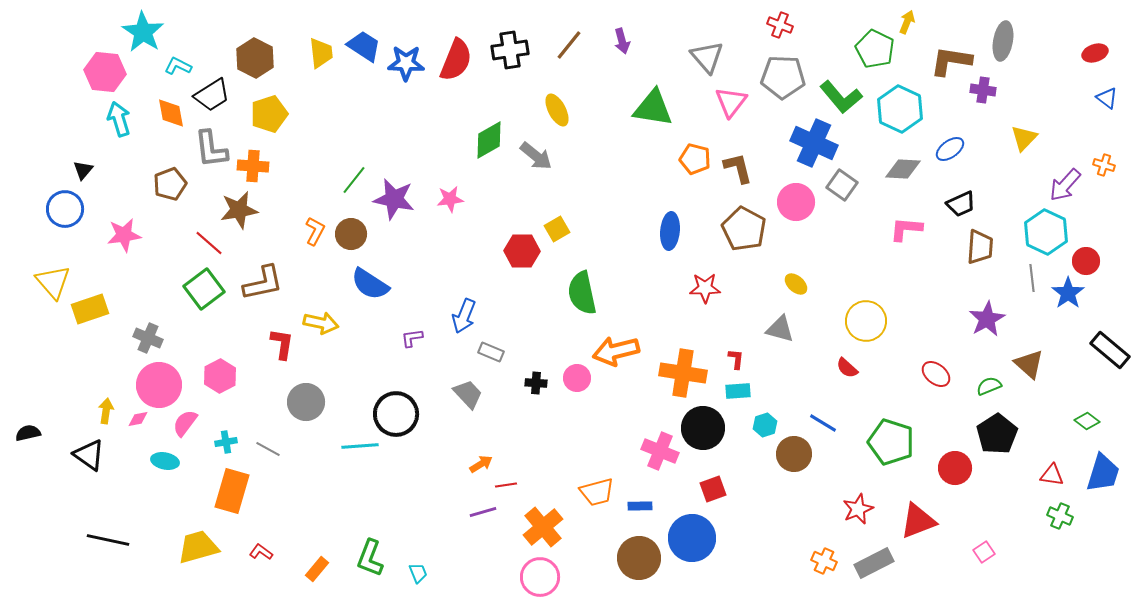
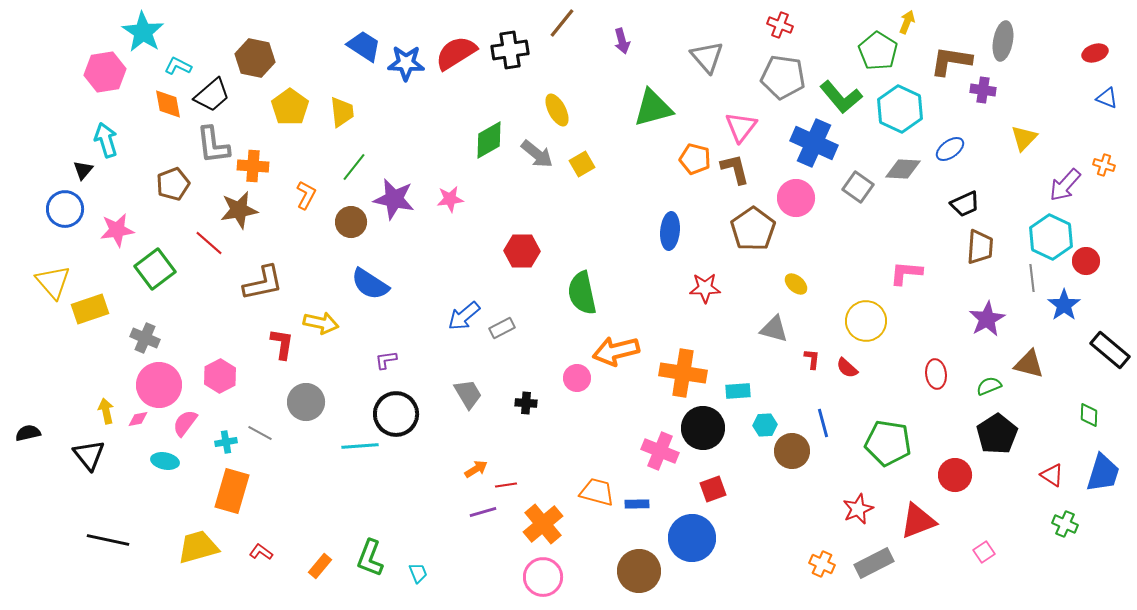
brown line at (569, 45): moved 7 px left, 22 px up
green pentagon at (875, 49): moved 3 px right, 2 px down; rotated 6 degrees clockwise
yellow trapezoid at (321, 53): moved 21 px right, 59 px down
brown hexagon at (255, 58): rotated 15 degrees counterclockwise
red semicircle at (456, 60): moved 7 px up; rotated 144 degrees counterclockwise
pink hexagon at (105, 72): rotated 15 degrees counterclockwise
gray pentagon at (783, 77): rotated 6 degrees clockwise
black trapezoid at (212, 95): rotated 9 degrees counterclockwise
blue triangle at (1107, 98): rotated 15 degrees counterclockwise
pink triangle at (731, 102): moved 10 px right, 25 px down
green triangle at (653, 108): rotated 24 degrees counterclockwise
orange diamond at (171, 113): moved 3 px left, 9 px up
yellow pentagon at (269, 114): moved 21 px right, 7 px up; rotated 18 degrees counterclockwise
cyan arrow at (119, 119): moved 13 px left, 21 px down
gray L-shape at (211, 149): moved 2 px right, 4 px up
gray arrow at (536, 156): moved 1 px right, 2 px up
brown L-shape at (738, 168): moved 3 px left, 1 px down
green line at (354, 180): moved 13 px up
brown pentagon at (170, 184): moved 3 px right
gray square at (842, 185): moved 16 px right, 2 px down
pink circle at (796, 202): moved 4 px up
black trapezoid at (961, 204): moved 4 px right
yellow square at (557, 229): moved 25 px right, 65 px up
brown pentagon at (744, 229): moved 9 px right; rotated 9 degrees clockwise
pink L-shape at (906, 229): moved 44 px down
orange L-shape at (315, 231): moved 9 px left, 36 px up
cyan hexagon at (1046, 232): moved 5 px right, 5 px down
brown circle at (351, 234): moved 12 px up
pink star at (124, 235): moved 7 px left, 5 px up
green square at (204, 289): moved 49 px left, 20 px up
blue star at (1068, 293): moved 4 px left, 12 px down
blue arrow at (464, 316): rotated 28 degrees clockwise
gray triangle at (780, 329): moved 6 px left
gray cross at (148, 338): moved 3 px left
purple L-shape at (412, 338): moved 26 px left, 22 px down
gray rectangle at (491, 352): moved 11 px right, 24 px up; rotated 50 degrees counterclockwise
red L-shape at (736, 359): moved 76 px right
brown triangle at (1029, 364): rotated 28 degrees counterclockwise
red ellipse at (936, 374): rotated 44 degrees clockwise
black cross at (536, 383): moved 10 px left, 20 px down
gray trapezoid at (468, 394): rotated 12 degrees clockwise
yellow arrow at (106, 411): rotated 20 degrees counterclockwise
green diamond at (1087, 421): moved 2 px right, 6 px up; rotated 55 degrees clockwise
blue line at (823, 423): rotated 44 degrees clockwise
cyan hexagon at (765, 425): rotated 15 degrees clockwise
green pentagon at (891, 442): moved 3 px left, 1 px down; rotated 9 degrees counterclockwise
gray line at (268, 449): moved 8 px left, 16 px up
brown circle at (794, 454): moved 2 px left, 3 px up
black triangle at (89, 455): rotated 16 degrees clockwise
orange arrow at (481, 464): moved 5 px left, 5 px down
red circle at (955, 468): moved 7 px down
red triangle at (1052, 475): rotated 25 degrees clockwise
orange trapezoid at (597, 492): rotated 150 degrees counterclockwise
blue rectangle at (640, 506): moved 3 px left, 2 px up
green cross at (1060, 516): moved 5 px right, 8 px down
orange cross at (543, 527): moved 3 px up
brown circle at (639, 558): moved 13 px down
orange cross at (824, 561): moved 2 px left, 3 px down
orange rectangle at (317, 569): moved 3 px right, 3 px up
pink circle at (540, 577): moved 3 px right
